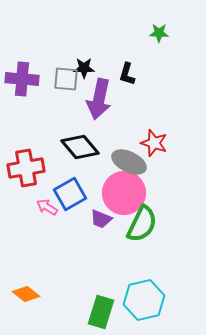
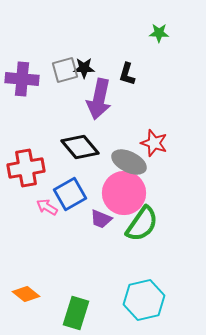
gray square: moved 1 px left, 9 px up; rotated 20 degrees counterclockwise
green semicircle: rotated 9 degrees clockwise
green rectangle: moved 25 px left, 1 px down
